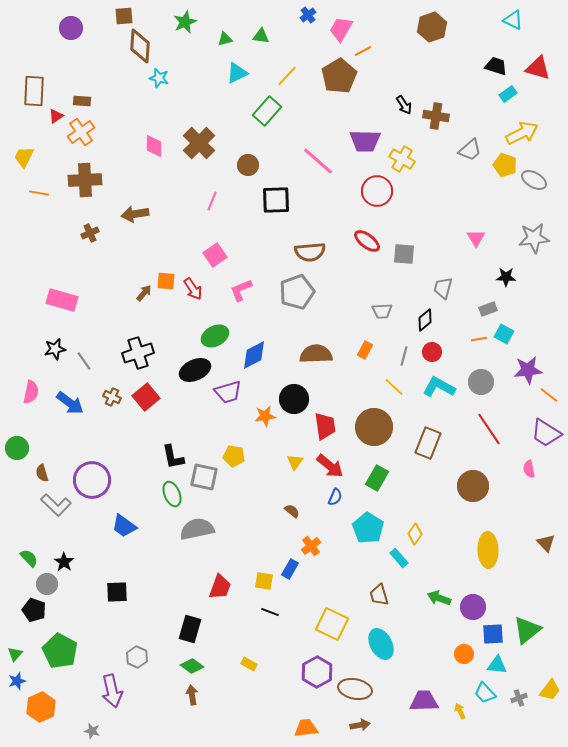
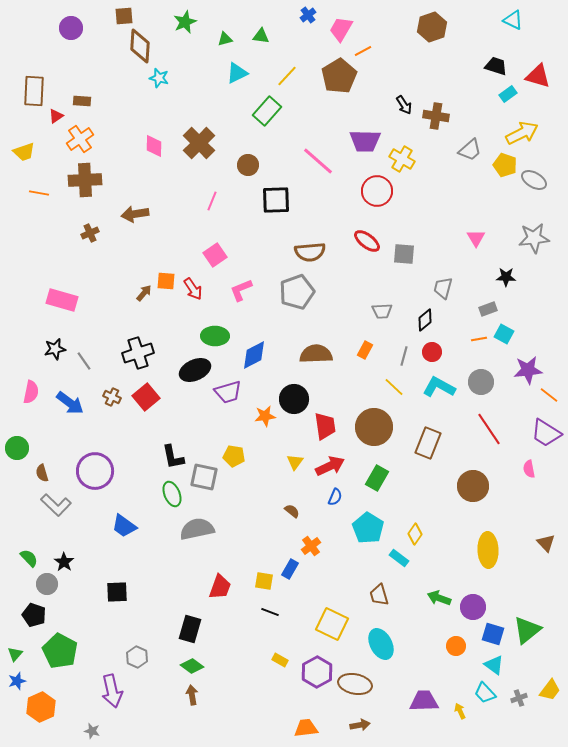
red triangle at (538, 68): moved 8 px down
orange cross at (81, 132): moved 1 px left, 7 px down
yellow trapezoid at (24, 157): moved 5 px up; rotated 135 degrees counterclockwise
green ellipse at (215, 336): rotated 28 degrees clockwise
red arrow at (330, 466): rotated 64 degrees counterclockwise
purple circle at (92, 480): moved 3 px right, 9 px up
cyan rectangle at (399, 558): rotated 12 degrees counterclockwise
black pentagon at (34, 610): moved 5 px down
blue square at (493, 634): rotated 20 degrees clockwise
orange circle at (464, 654): moved 8 px left, 8 px up
yellow rectangle at (249, 664): moved 31 px right, 4 px up
cyan triangle at (497, 665): moved 3 px left; rotated 30 degrees clockwise
brown ellipse at (355, 689): moved 5 px up
